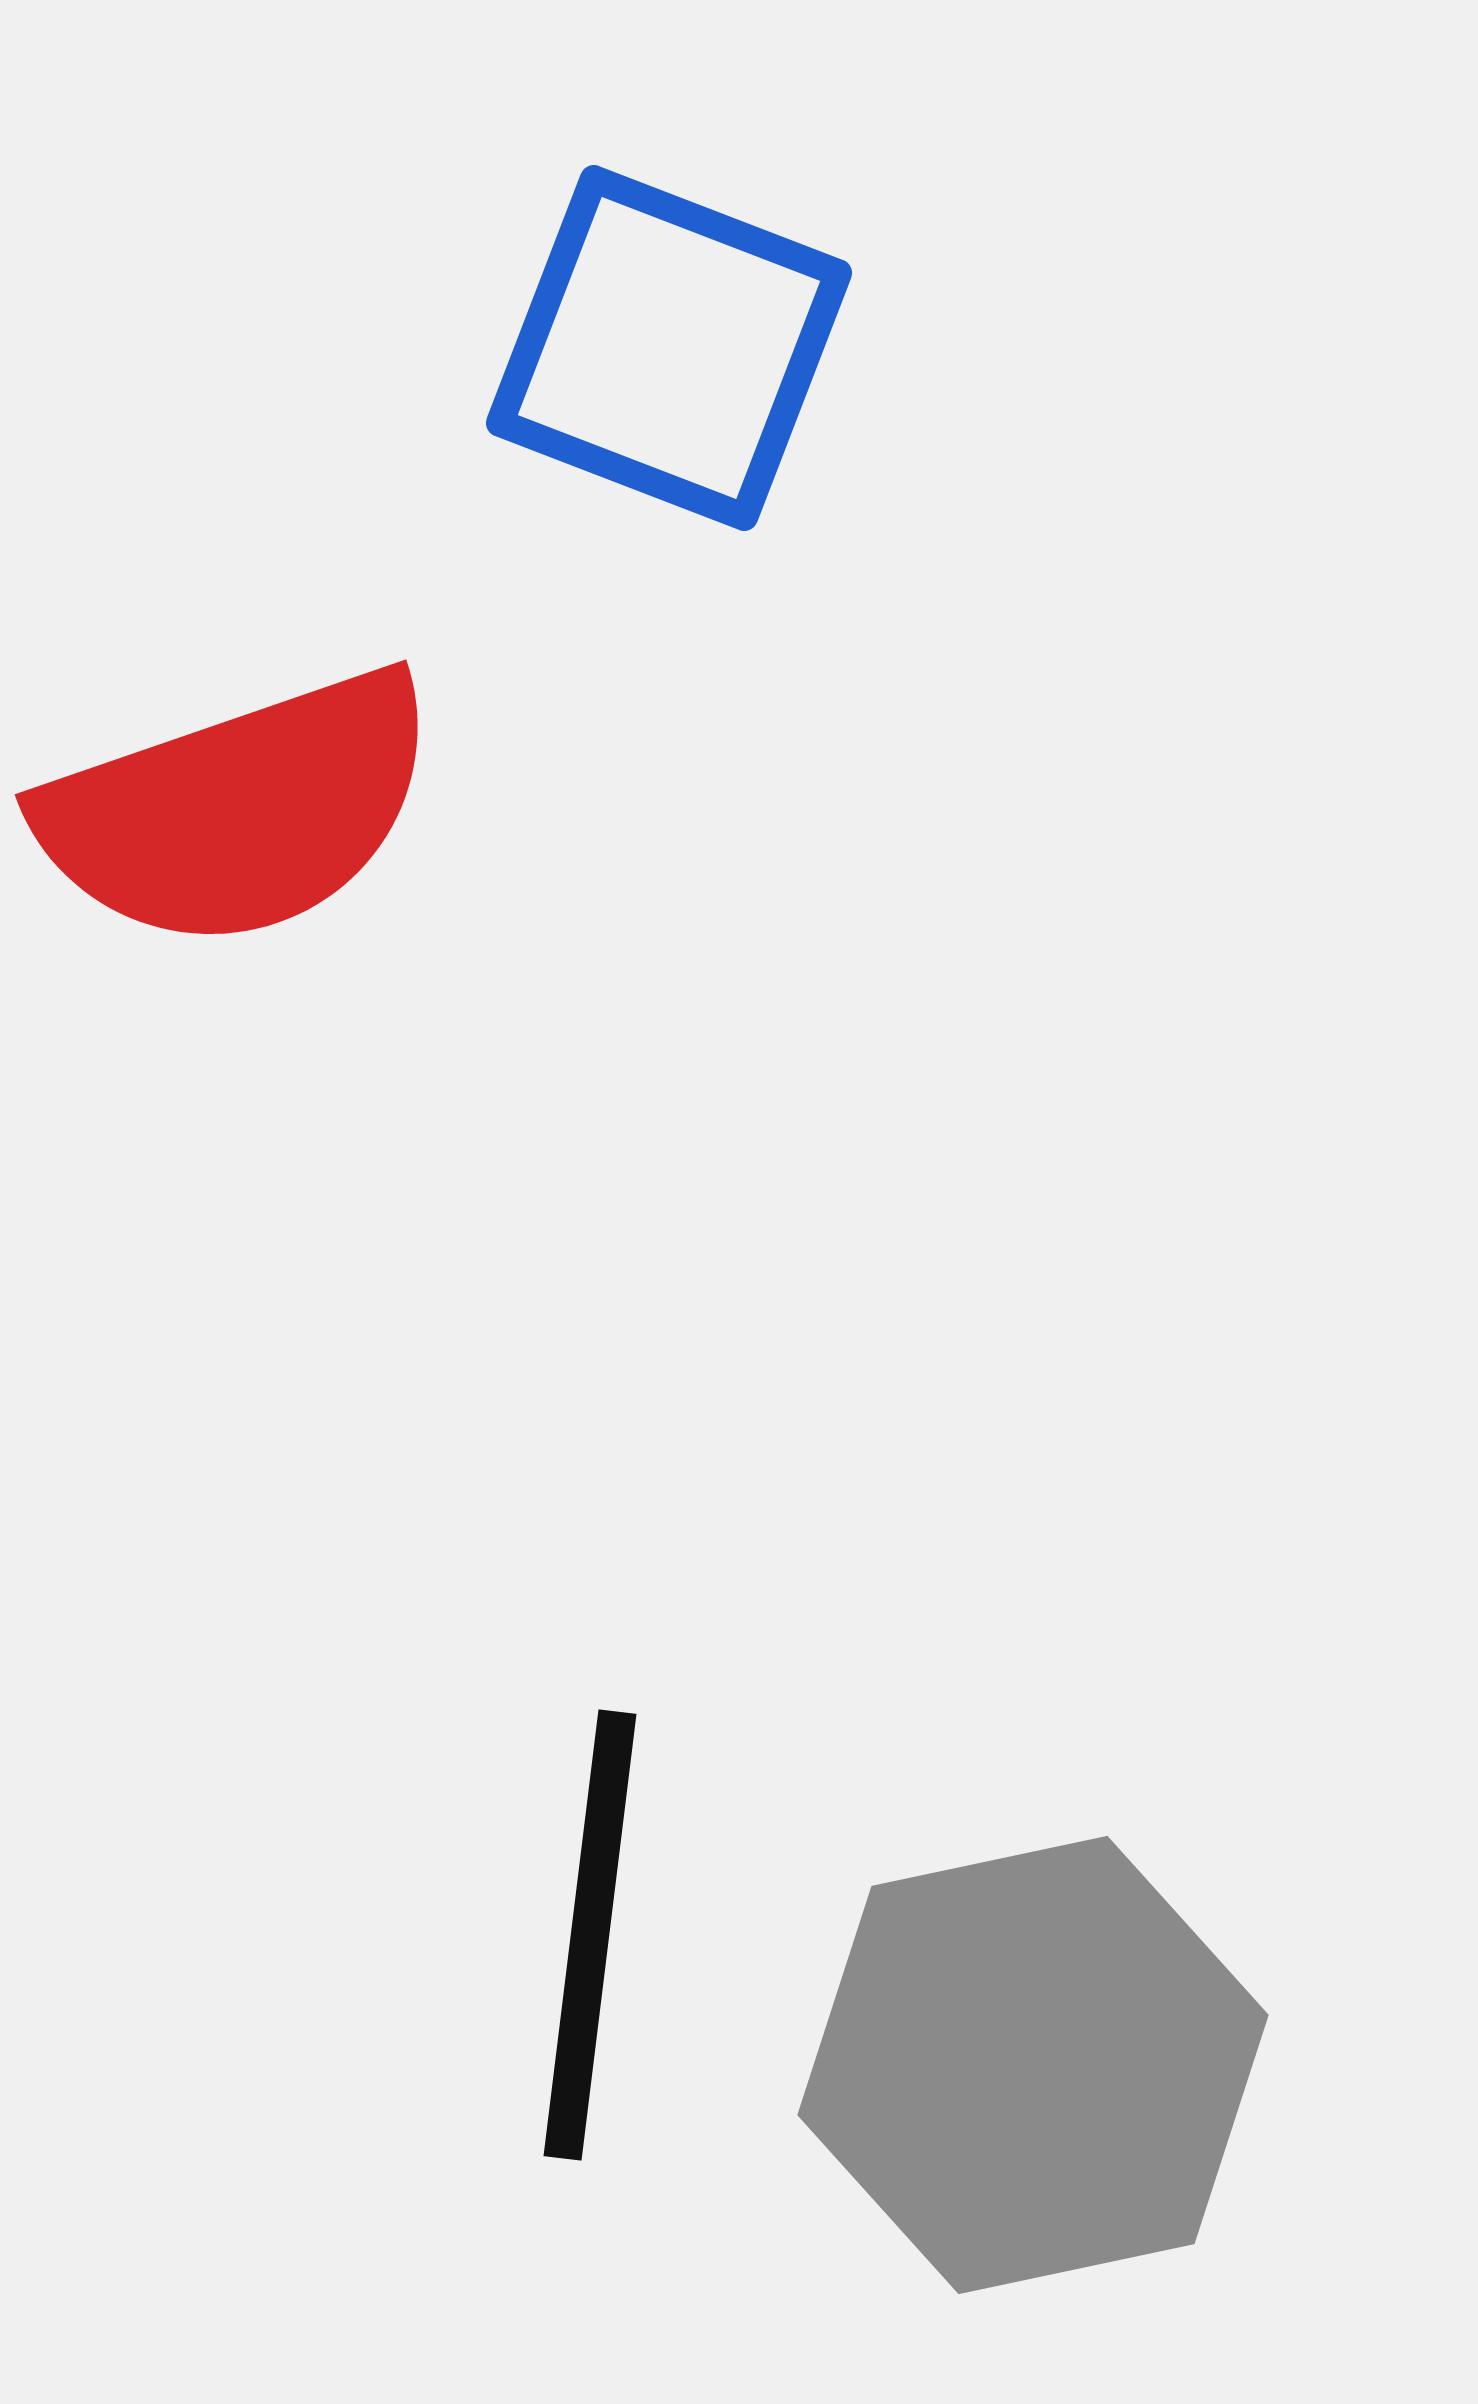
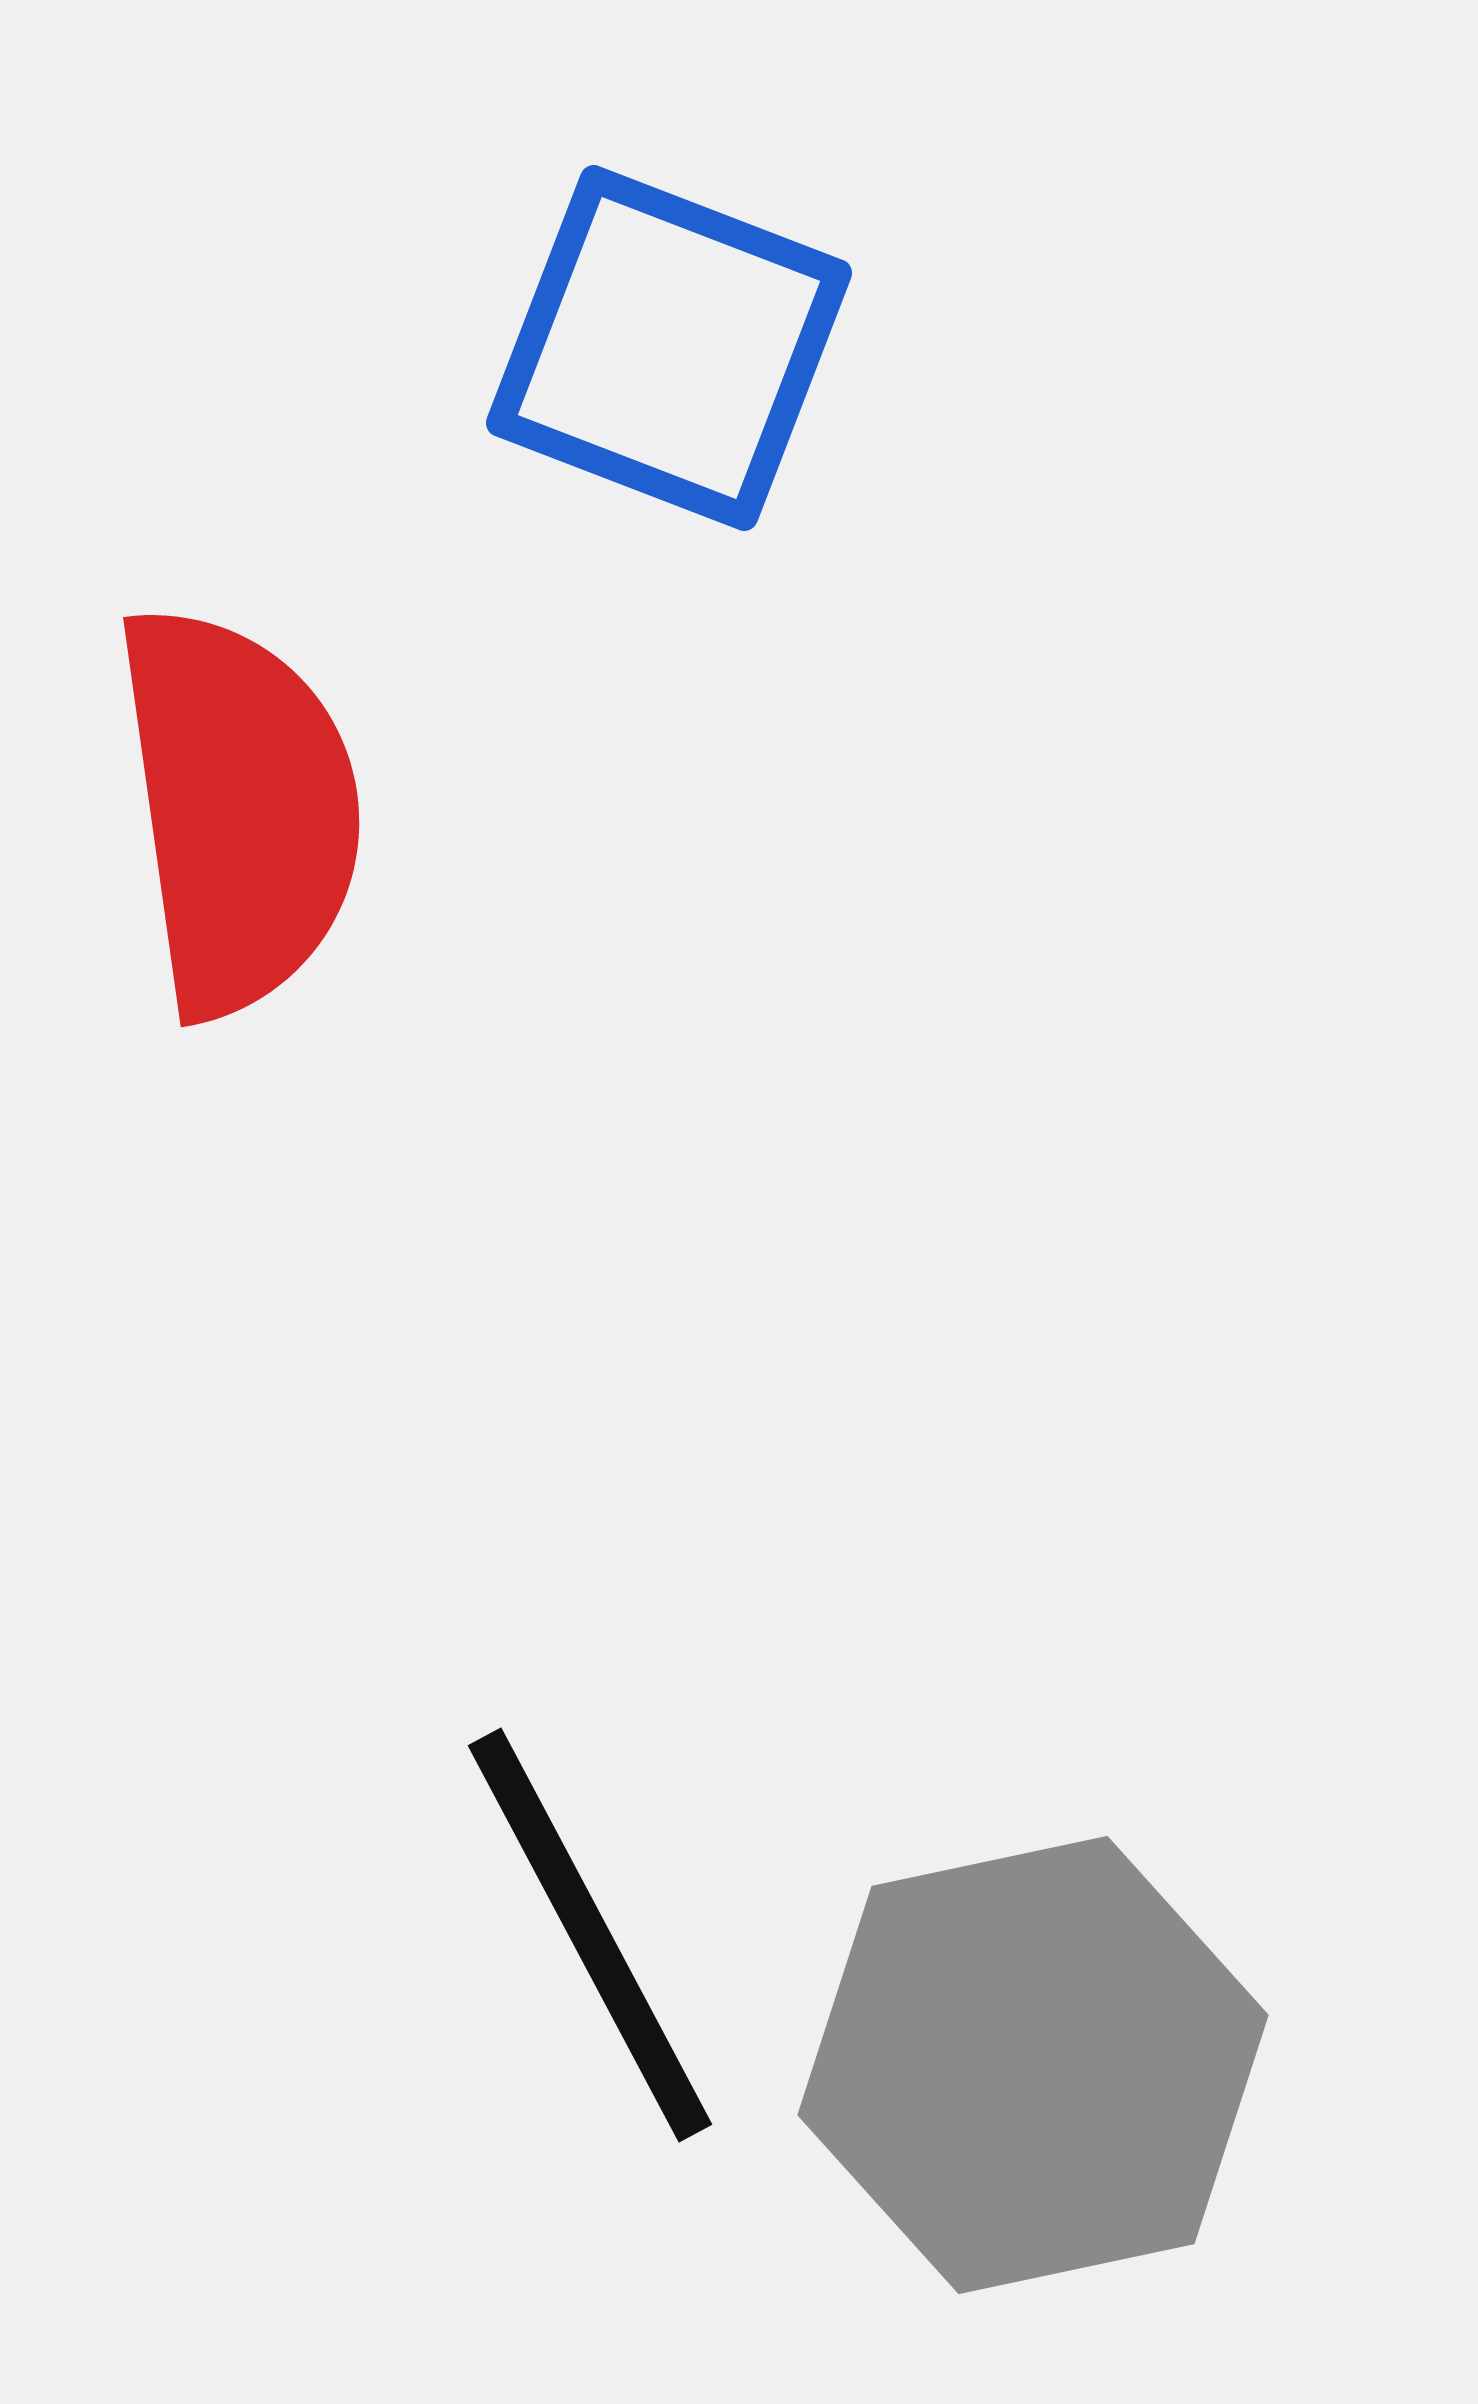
red semicircle: rotated 79 degrees counterclockwise
black line: rotated 35 degrees counterclockwise
